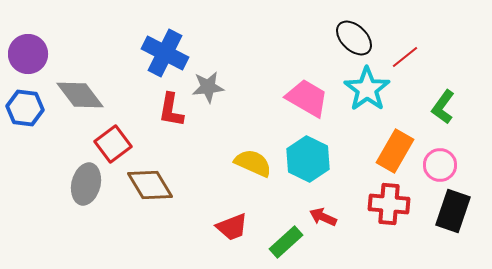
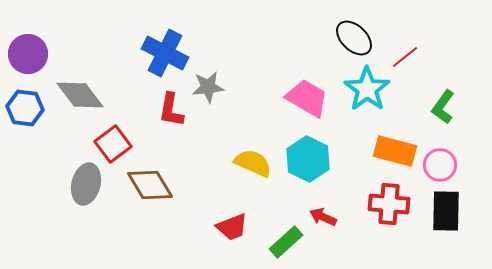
orange rectangle: rotated 75 degrees clockwise
black rectangle: moved 7 px left; rotated 18 degrees counterclockwise
